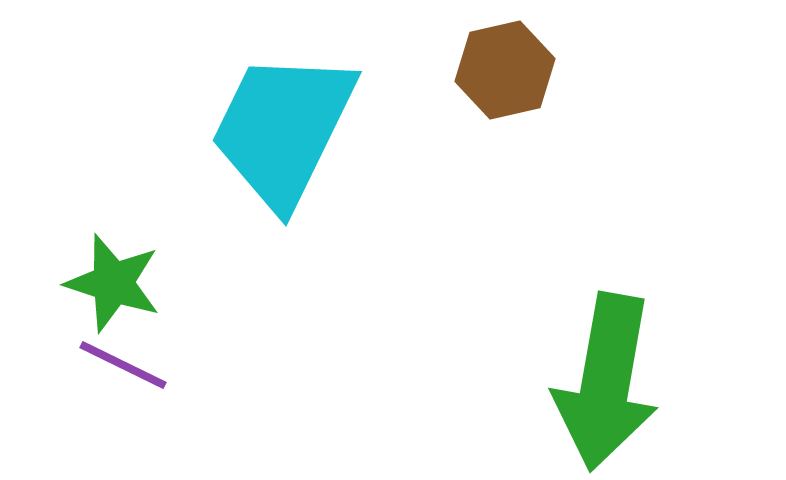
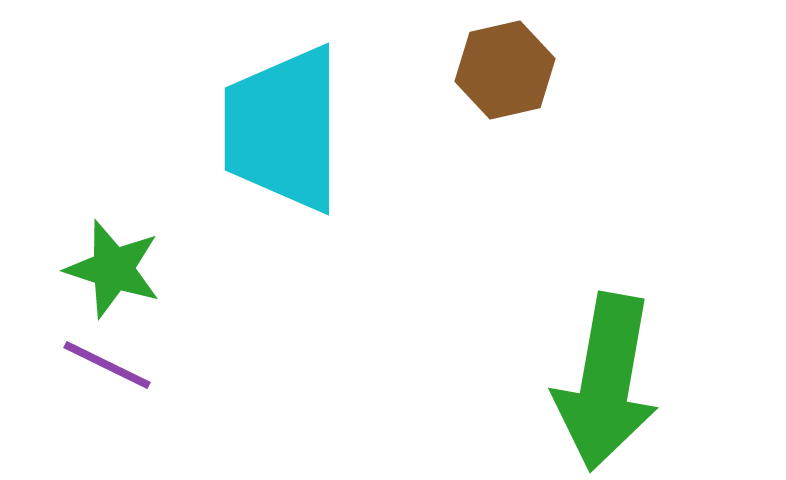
cyan trapezoid: rotated 26 degrees counterclockwise
green star: moved 14 px up
purple line: moved 16 px left
